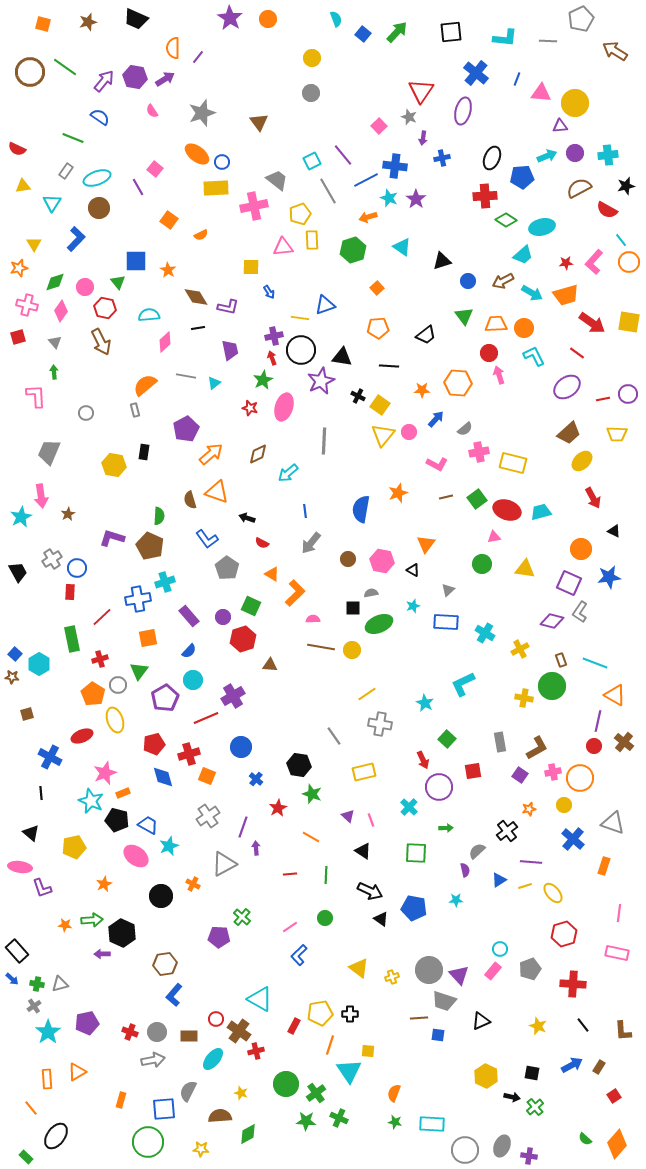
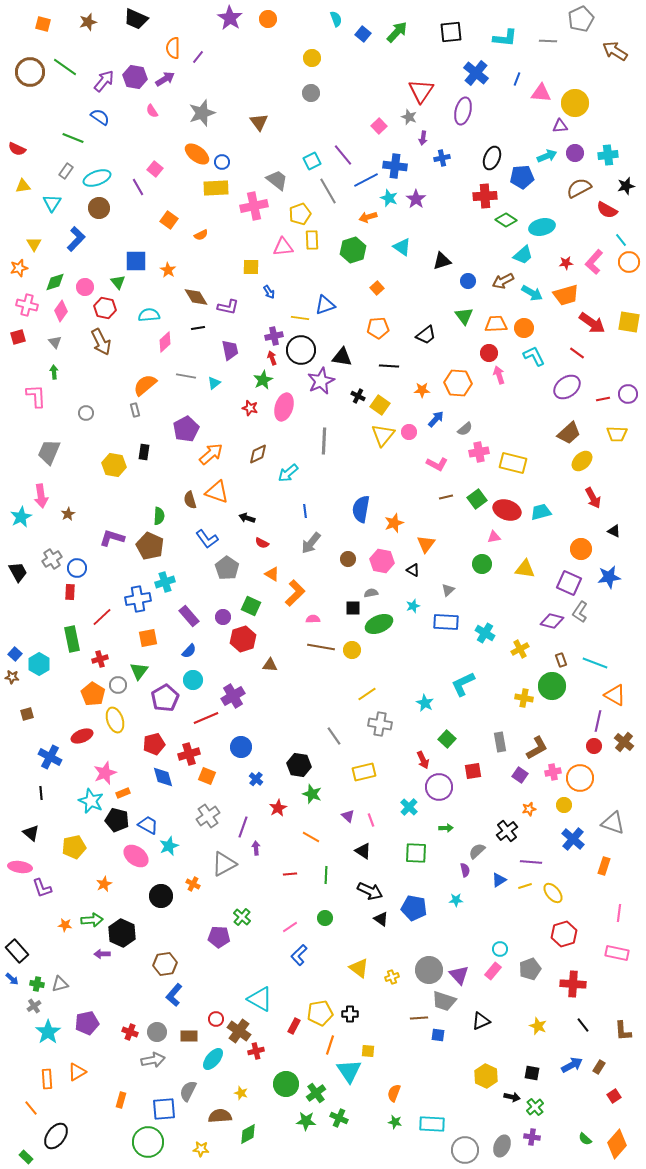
orange star at (398, 493): moved 4 px left, 30 px down
purple cross at (529, 1156): moved 3 px right, 19 px up
